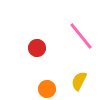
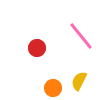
orange circle: moved 6 px right, 1 px up
